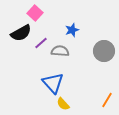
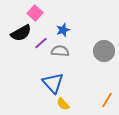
blue star: moved 9 px left
